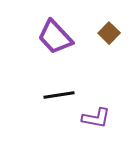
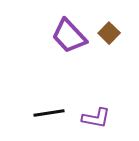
purple trapezoid: moved 14 px right, 1 px up
black line: moved 10 px left, 18 px down
